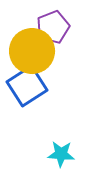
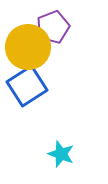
yellow circle: moved 4 px left, 4 px up
cyan star: rotated 16 degrees clockwise
